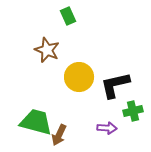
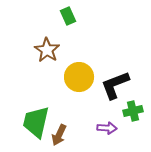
brown star: rotated 10 degrees clockwise
black L-shape: rotated 8 degrees counterclockwise
green trapezoid: rotated 92 degrees counterclockwise
